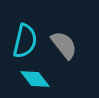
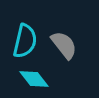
cyan diamond: moved 1 px left
